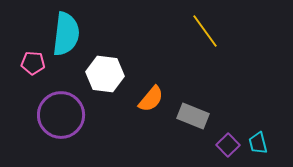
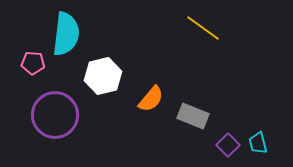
yellow line: moved 2 px left, 3 px up; rotated 18 degrees counterclockwise
white hexagon: moved 2 px left, 2 px down; rotated 21 degrees counterclockwise
purple circle: moved 6 px left
